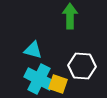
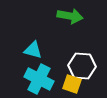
green arrow: rotated 100 degrees clockwise
yellow square: moved 14 px right
